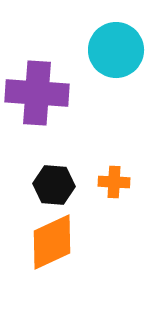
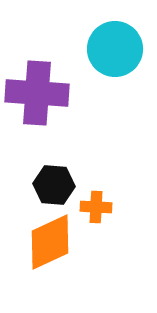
cyan circle: moved 1 px left, 1 px up
orange cross: moved 18 px left, 25 px down
orange diamond: moved 2 px left
